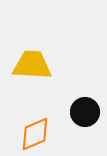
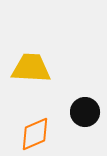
yellow trapezoid: moved 1 px left, 3 px down
